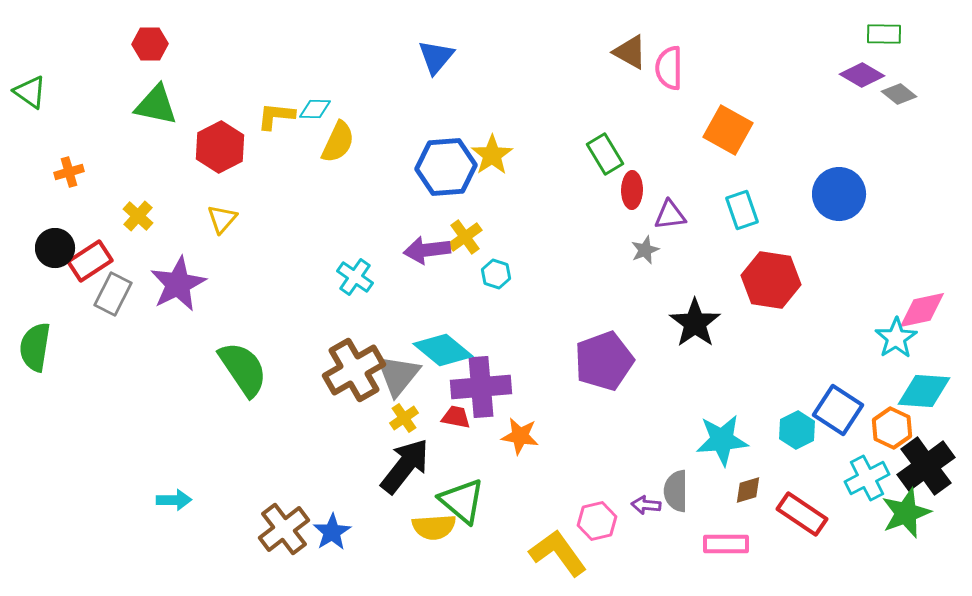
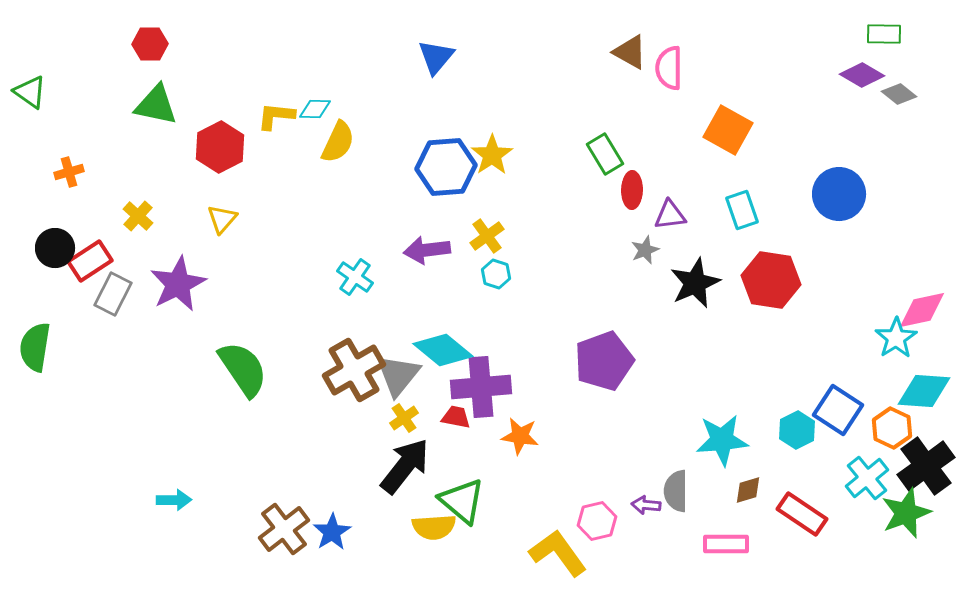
yellow cross at (465, 237): moved 22 px right, 1 px up
black star at (695, 323): moved 40 px up; rotated 12 degrees clockwise
cyan cross at (867, 478): rotated 12 degrees counterclockwise
